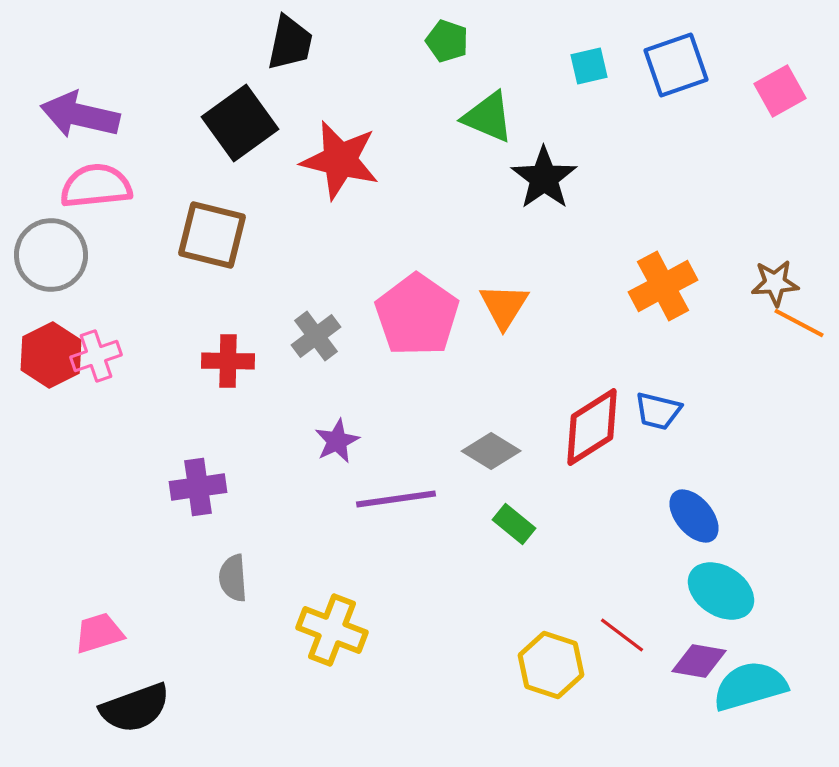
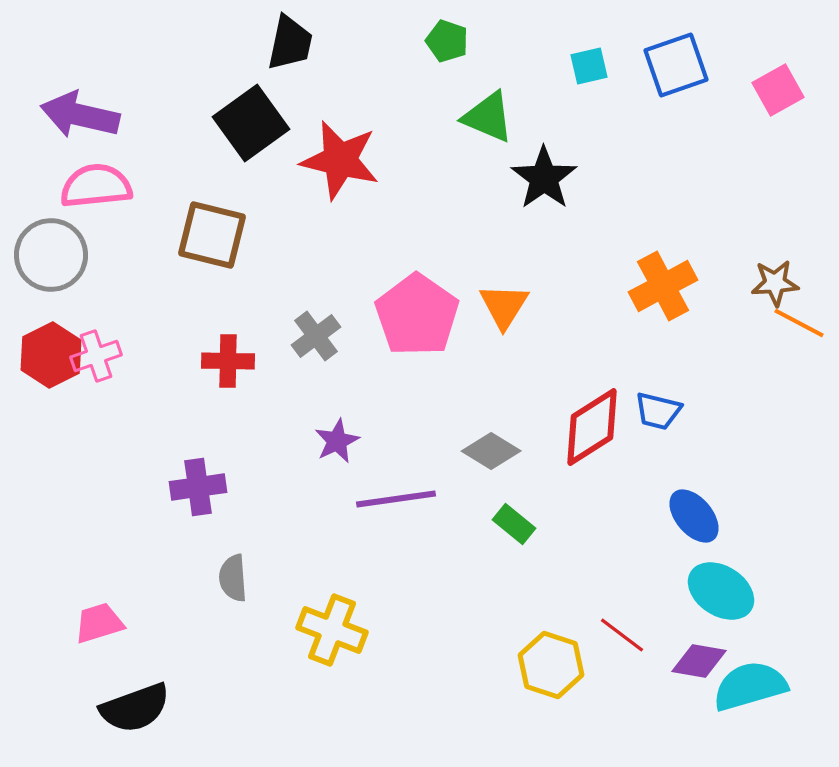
pink square: moved 2 px left, 1 px up
black square: moved 11 px right
pink trapezoid: moved 10 px up
